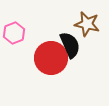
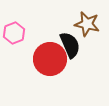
red circle: moved 1 px left, 1 px down
